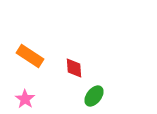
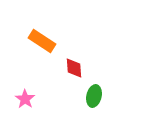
orange rectangle: moved 12 px right, 15 px up
green ellipse: rotated 25 degrees counterclockwise
